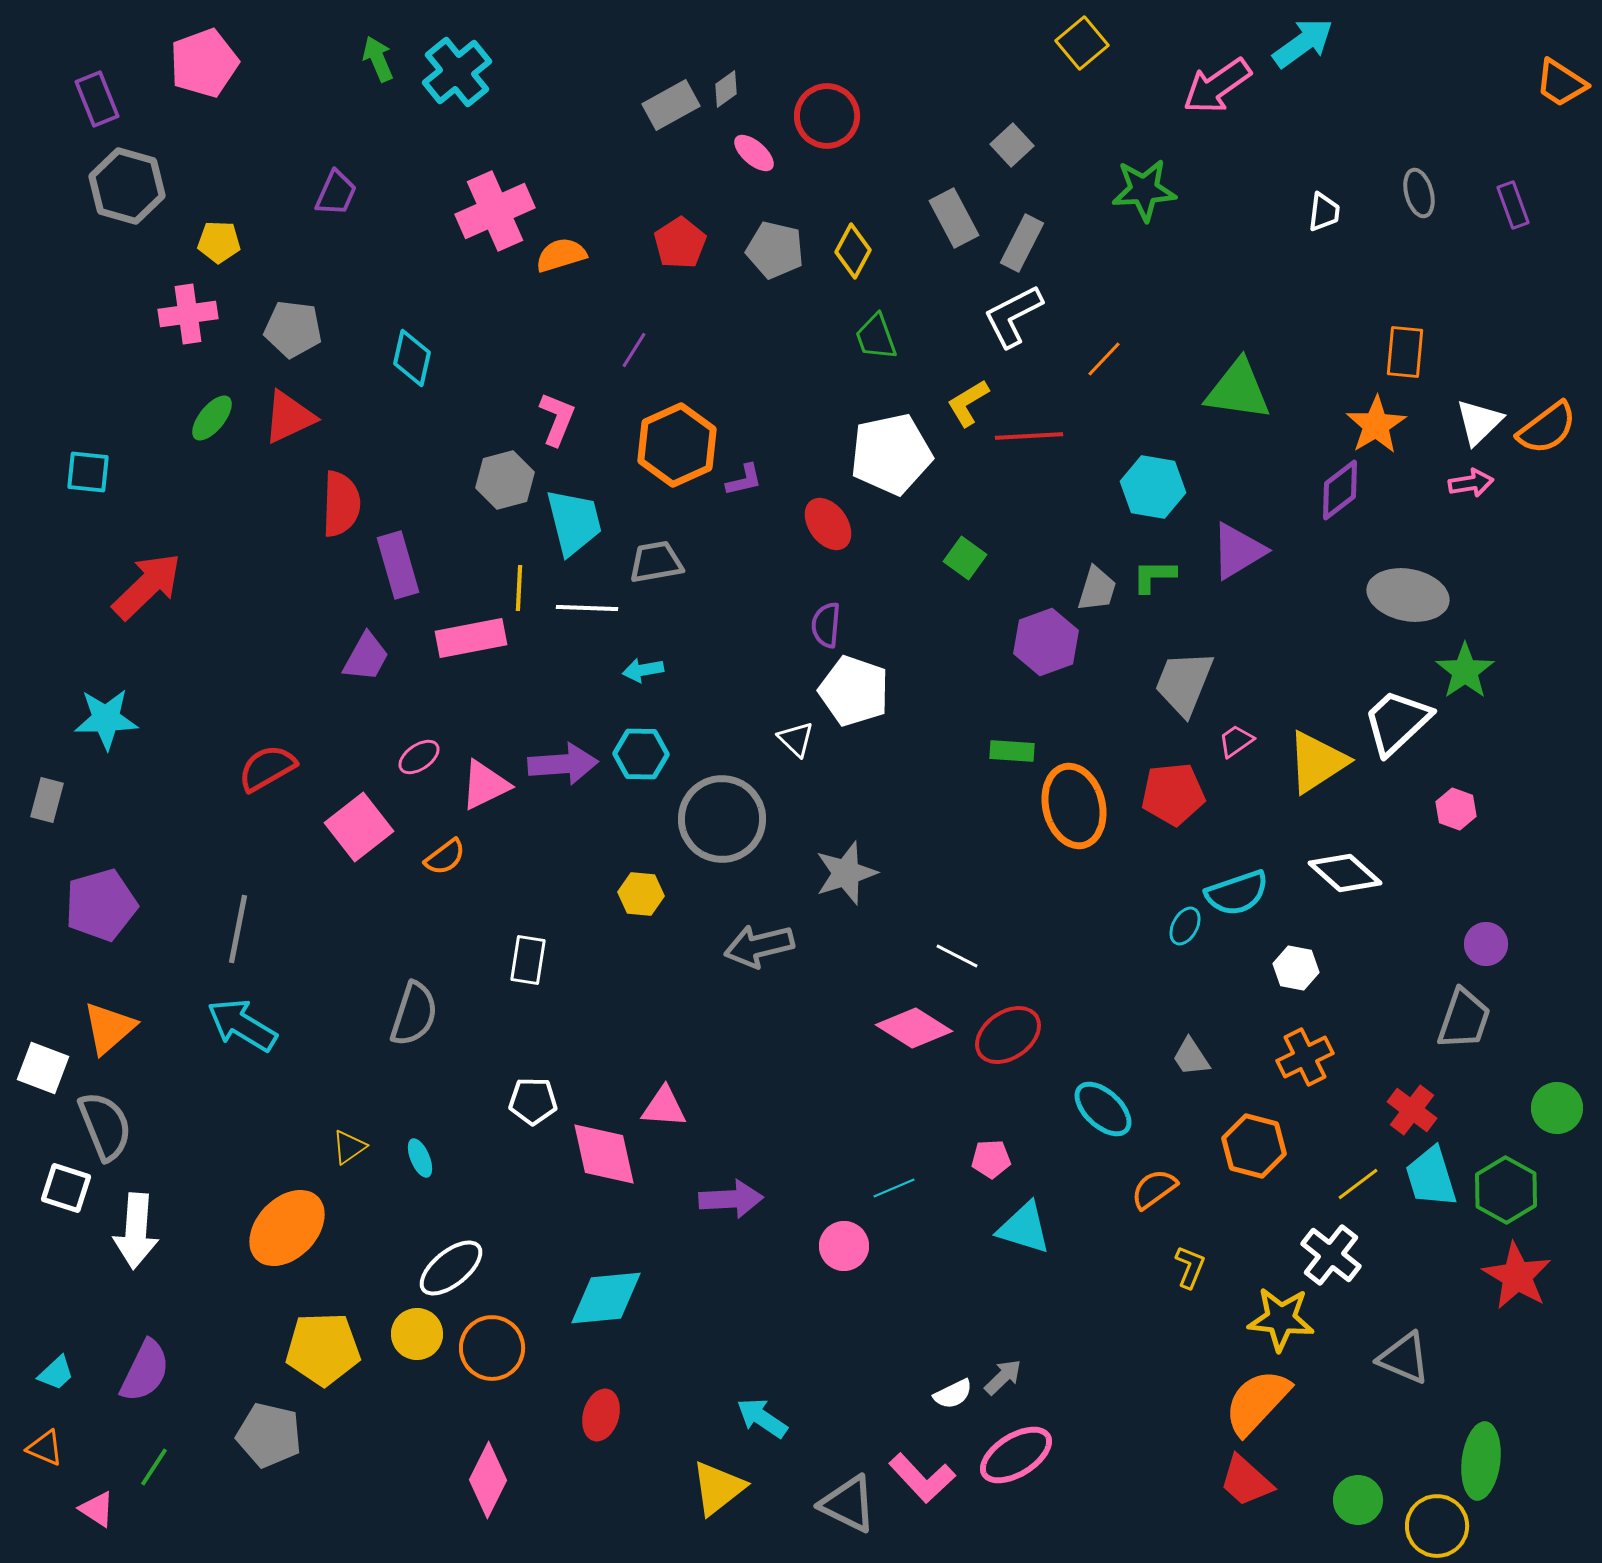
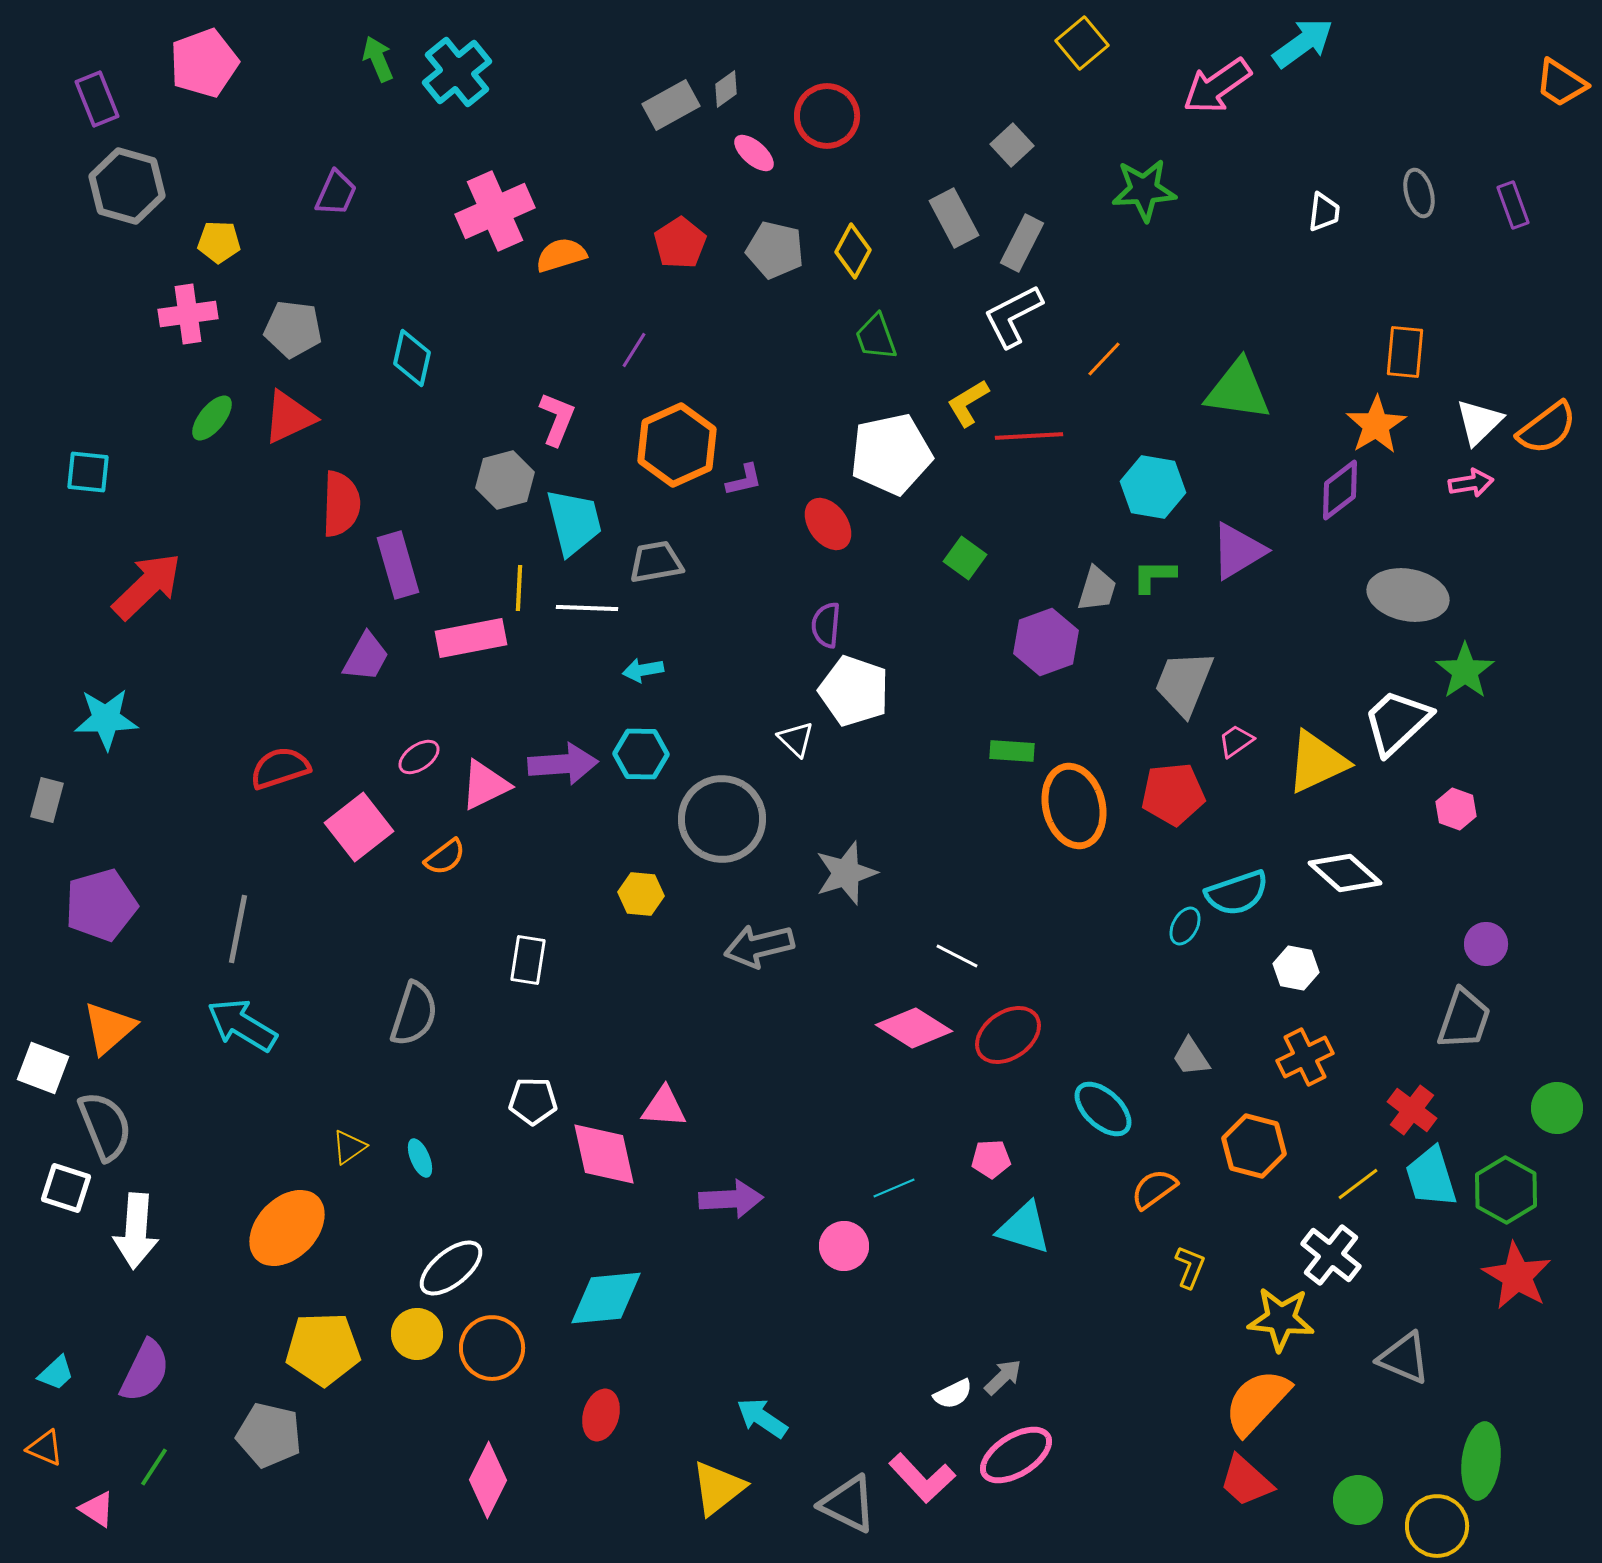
yellow triangle at (1317, 762): rotated 8 degrees clockwise
red semicircle at (267, 768): moved 13 px right; rotated 12 degrees clockwise
